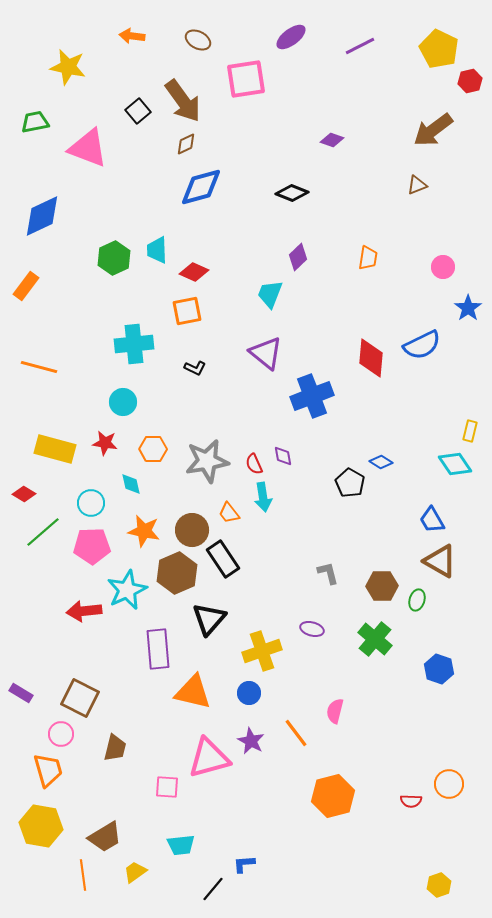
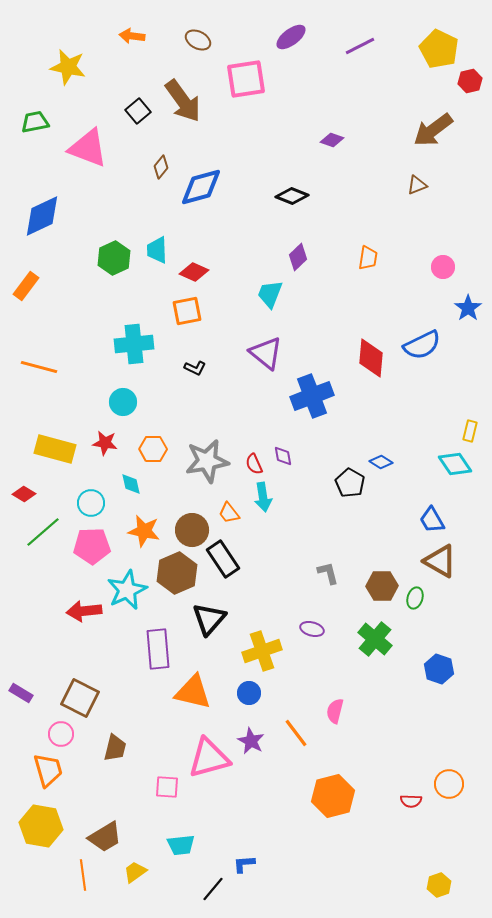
brown diamond at (186, 144): moved 25 px left, 23 px down; rotated 25 degrees counterclockwise
black diamond at (292, 193): moved 3 px down
green ellipse at (417, 600): moved 2 px left, 2 px up
